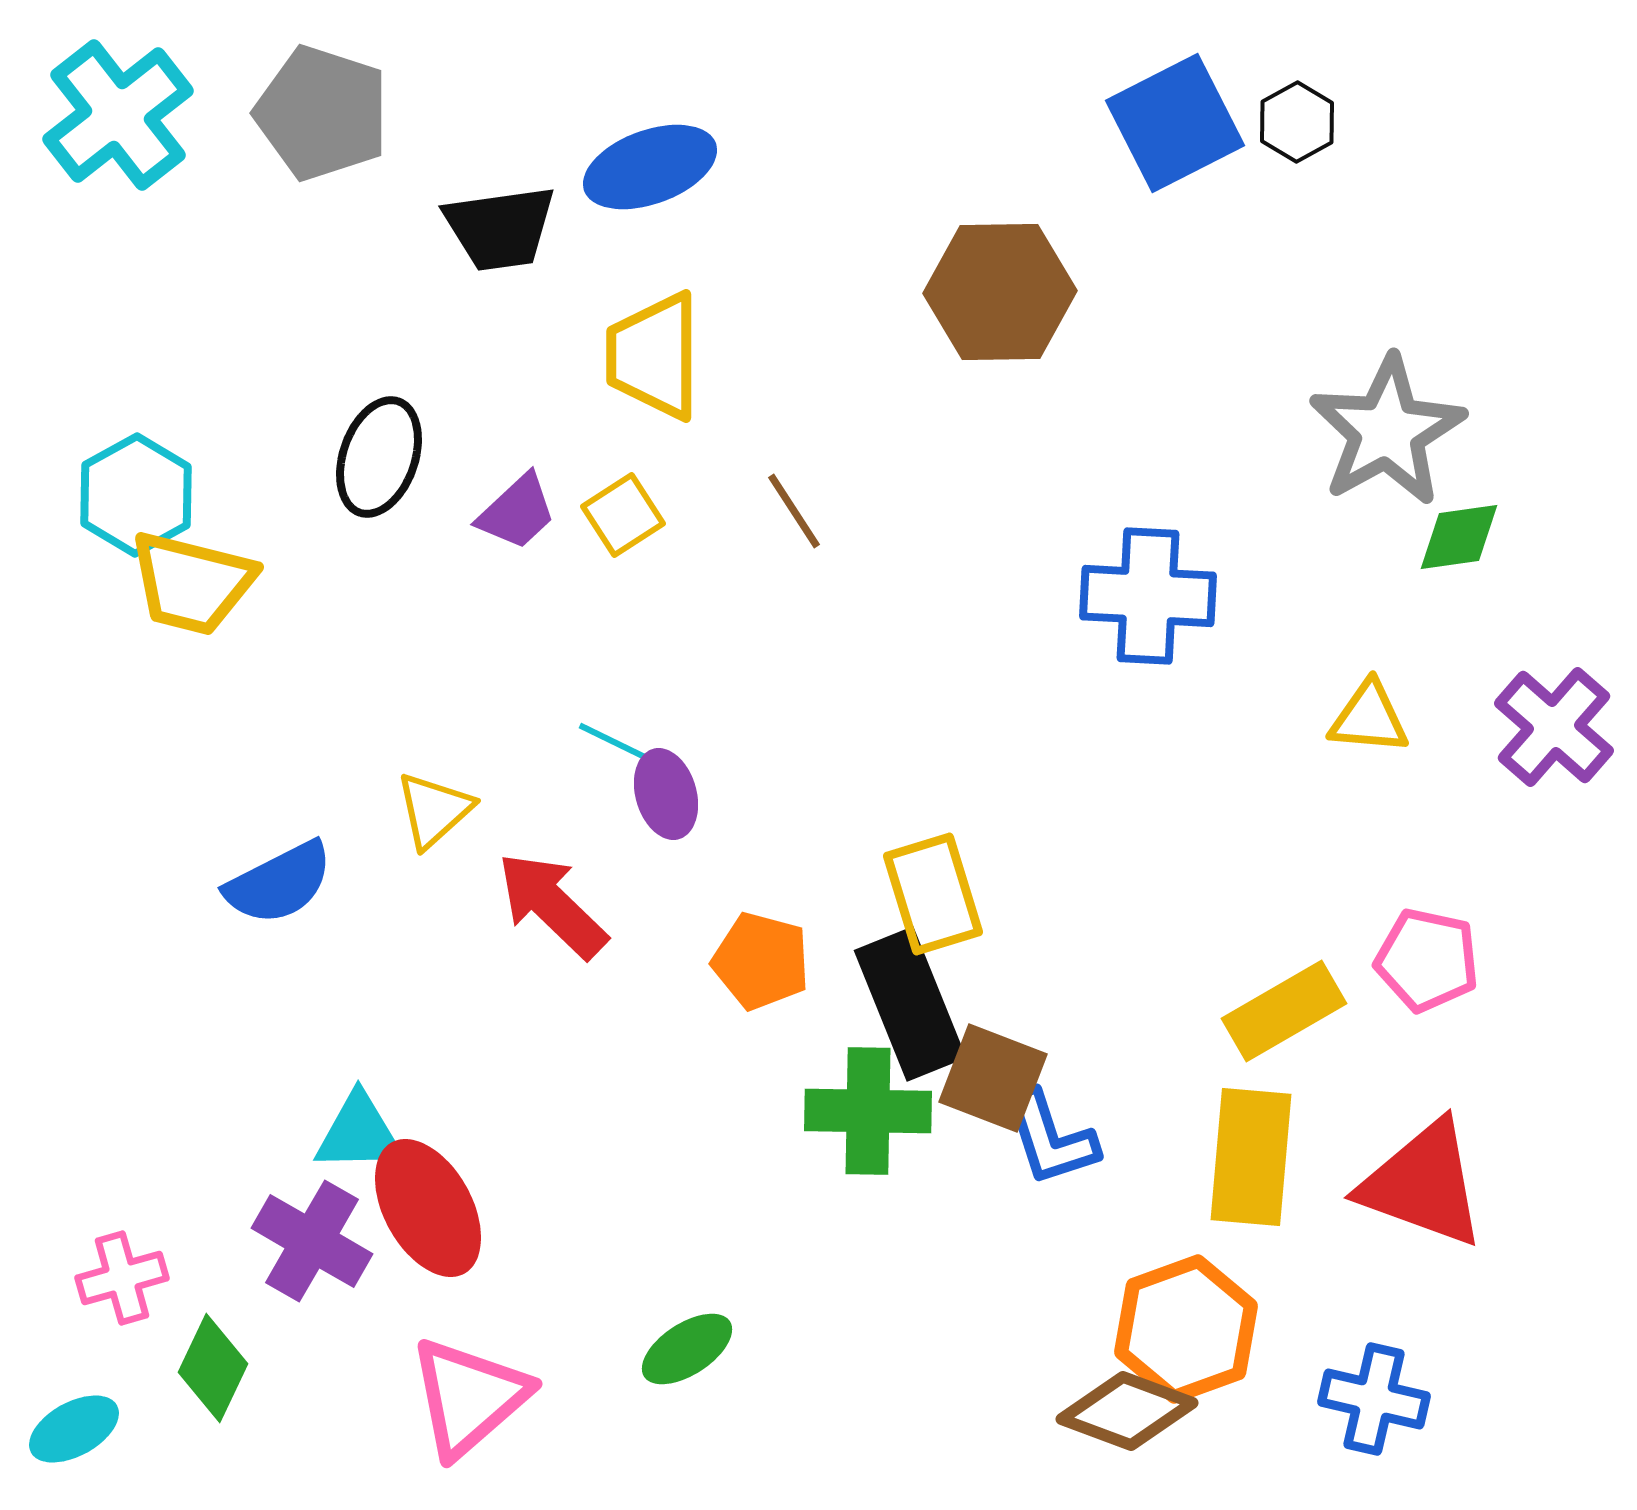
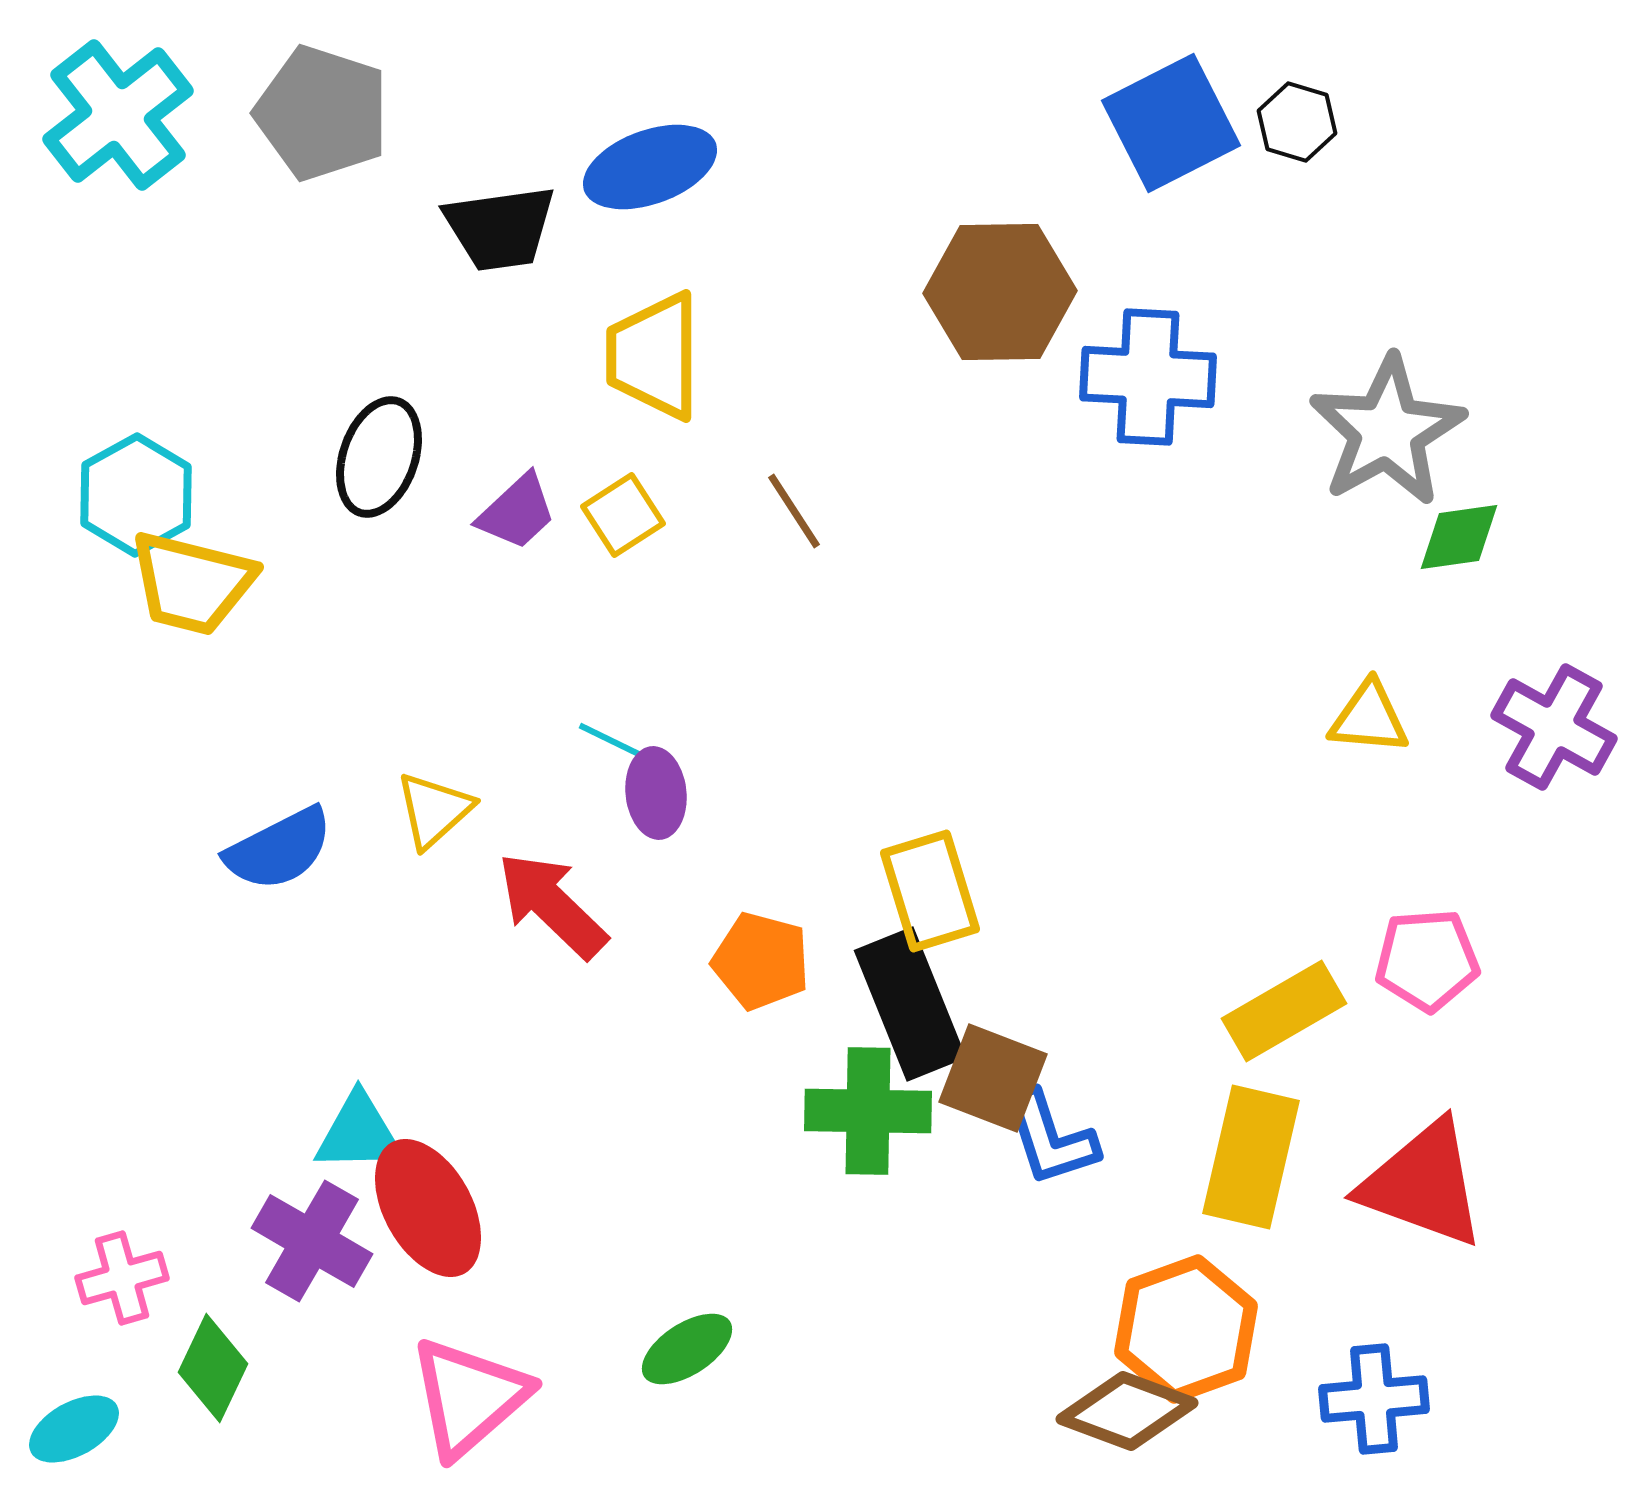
black hexagon at (1297, 122): rotated 14 degrees counterclockwise
blue square at (1175, 123): moved 4 px left
blue cross at (1148, 596): moved 219 px up
purple cross at (1554, 727): rotated 12 degrees counterclockwise
purple ellipse at (666, 794): moved 10 px left, 1 px up; rotated 10 degrees clockwise
blue semicircle at (279, 883): moved 34 px up
yellow rectangle at (933, 894): moved 3 px left, 3 px up
pink pentagon at (1427, 960): rotated 16 degrees counterclockwise
yellow rectangle at (1251, 1157): rotated 8 degrees clockwise
blue cross at (1374, 1399): rotated 18 degrees counterclockwise
